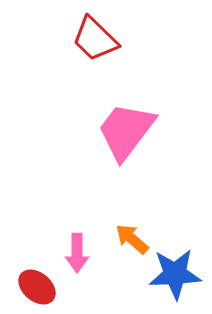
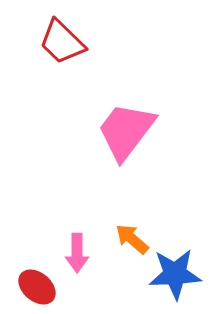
red trapezoid: moved 33 px left, 3 px down
